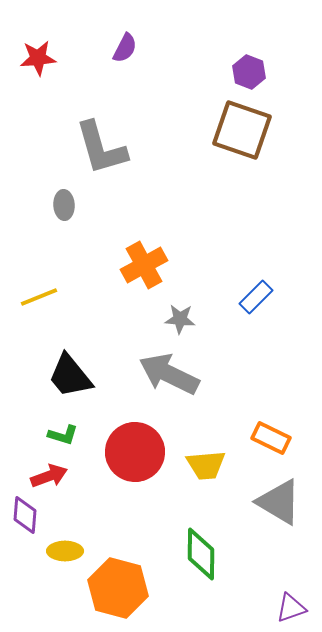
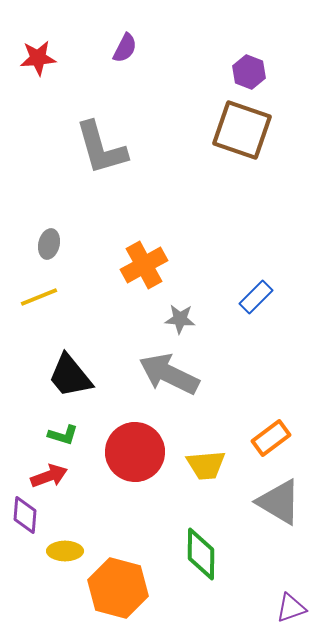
gray ellipse: moved 15 px left, 39 px down; rotated 16 degrees clockwise
orange rectangle: rotated 63 degrees counterclockwise
